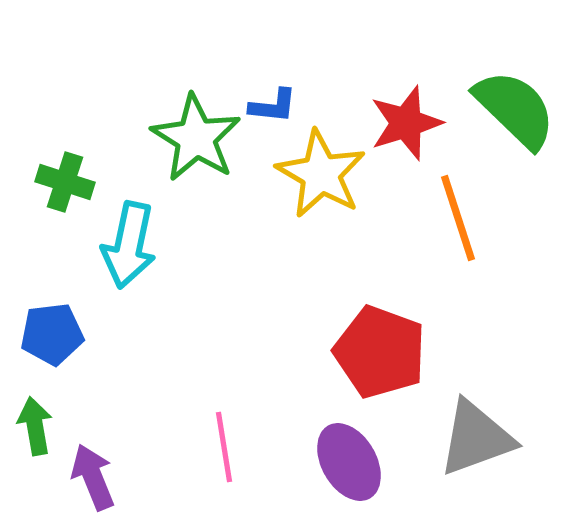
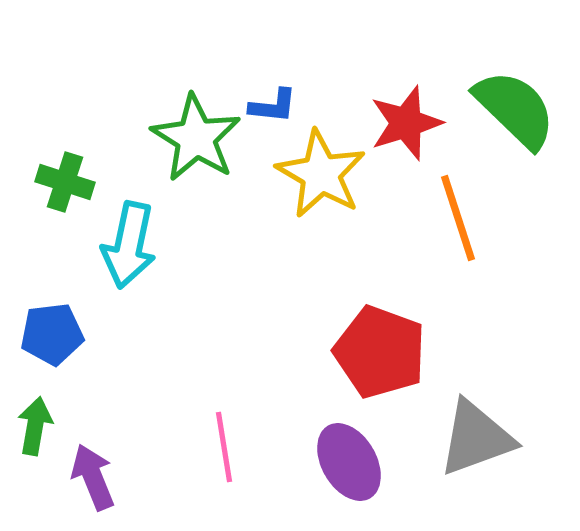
green arrow: rotated 20 degrees clockwise
